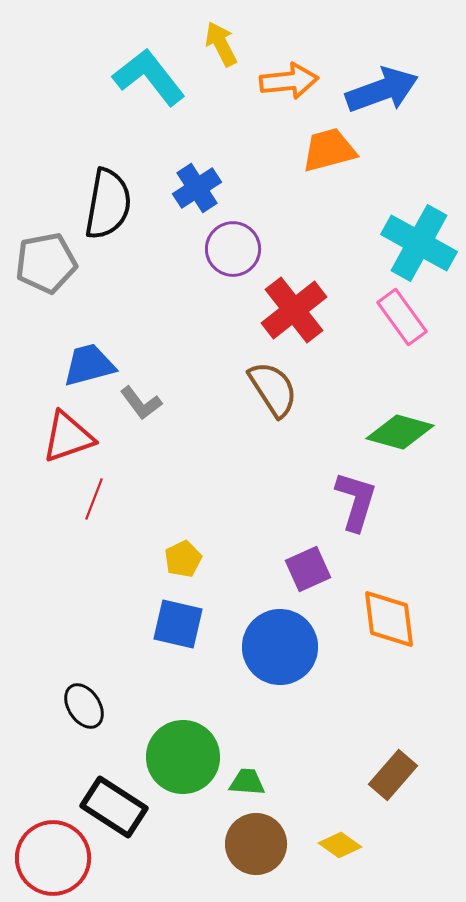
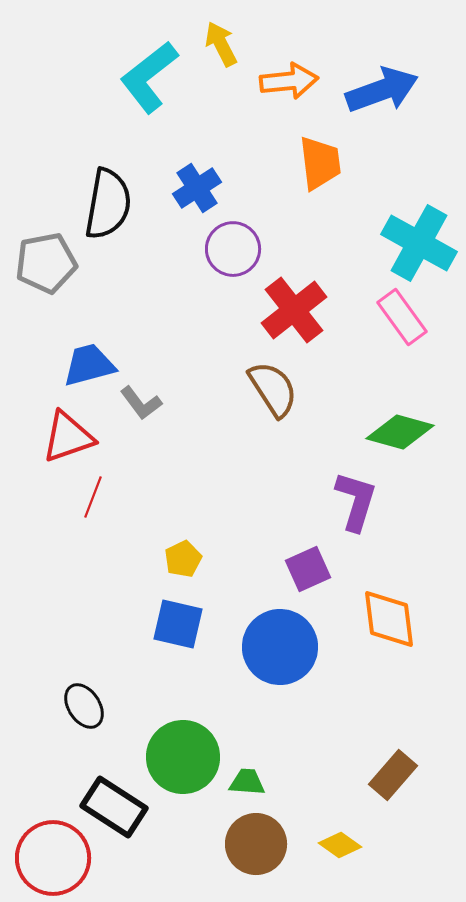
cyan L-shape: rotated 90 degrees counterclockwise
orange trapezoid: moved 9 px left, 13 px down; rotated 98 degrees clockwise
red line: moved 1 px left, 2 px up
